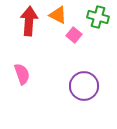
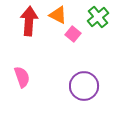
green cross: rotated 35 degrees clockwise
pink square: moved 1 px left, 1 px up
pink semicircle: moved 3 px down
